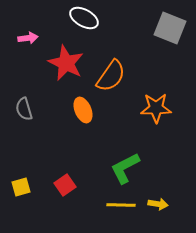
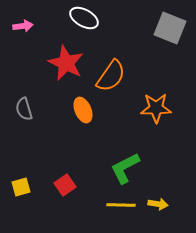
pink arrow: moved 5 px left, 12 px up
